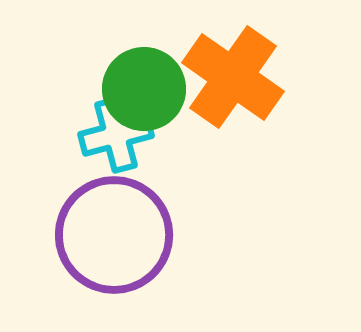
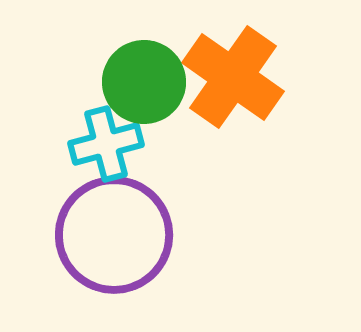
green circle: moved 7 px up
cyan cross: moved 10 px left, 9 px down
